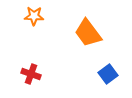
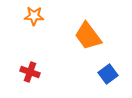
orange trapezoid: moved 3 px down
red cross: moved 1 px left, 2 px up
